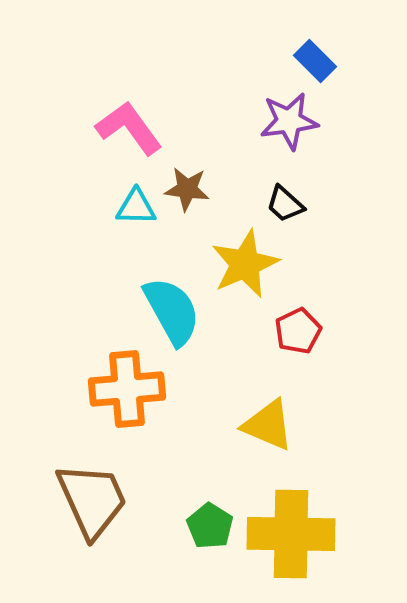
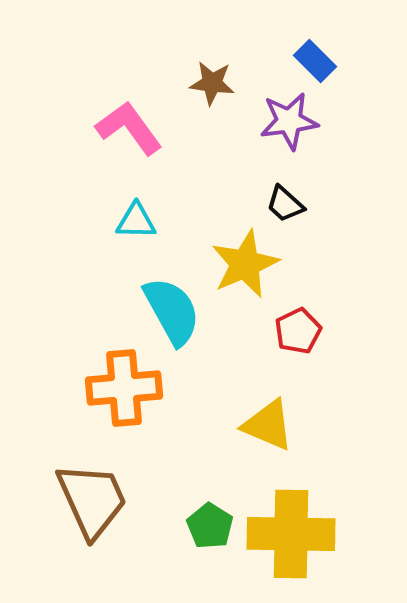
brown star: moved 25 px right, 106 px up
cyan triangle: moved 14 px down
orange cross: moved 3 px left, 1 px up
